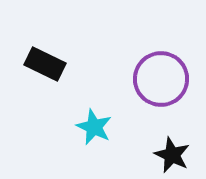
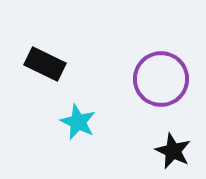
cyan star: moved 16 px left, 5 px up
black star: moved 1 px right, 4 px up
